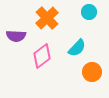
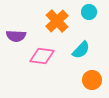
orange cross: moved 10 px right, 3 px down
cyan semicircle: moved 4 px right, 2 px down
pink diamond: rotated 45 degrees clockwise
orange circle: moved 8 px down
